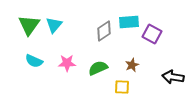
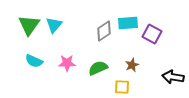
cyan rectangle: moved 1 px left, 1 px down
